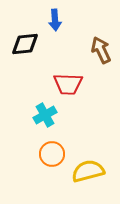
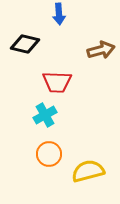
blue arrow: moved 4 px right, 6 px up
black diamond: rotated 20 degrees clockwise
brown arrow: rotated 100 degrees clockwise
red trapezoid: moved 11 px left, 2 px up
orange circle: moved 3 px left
